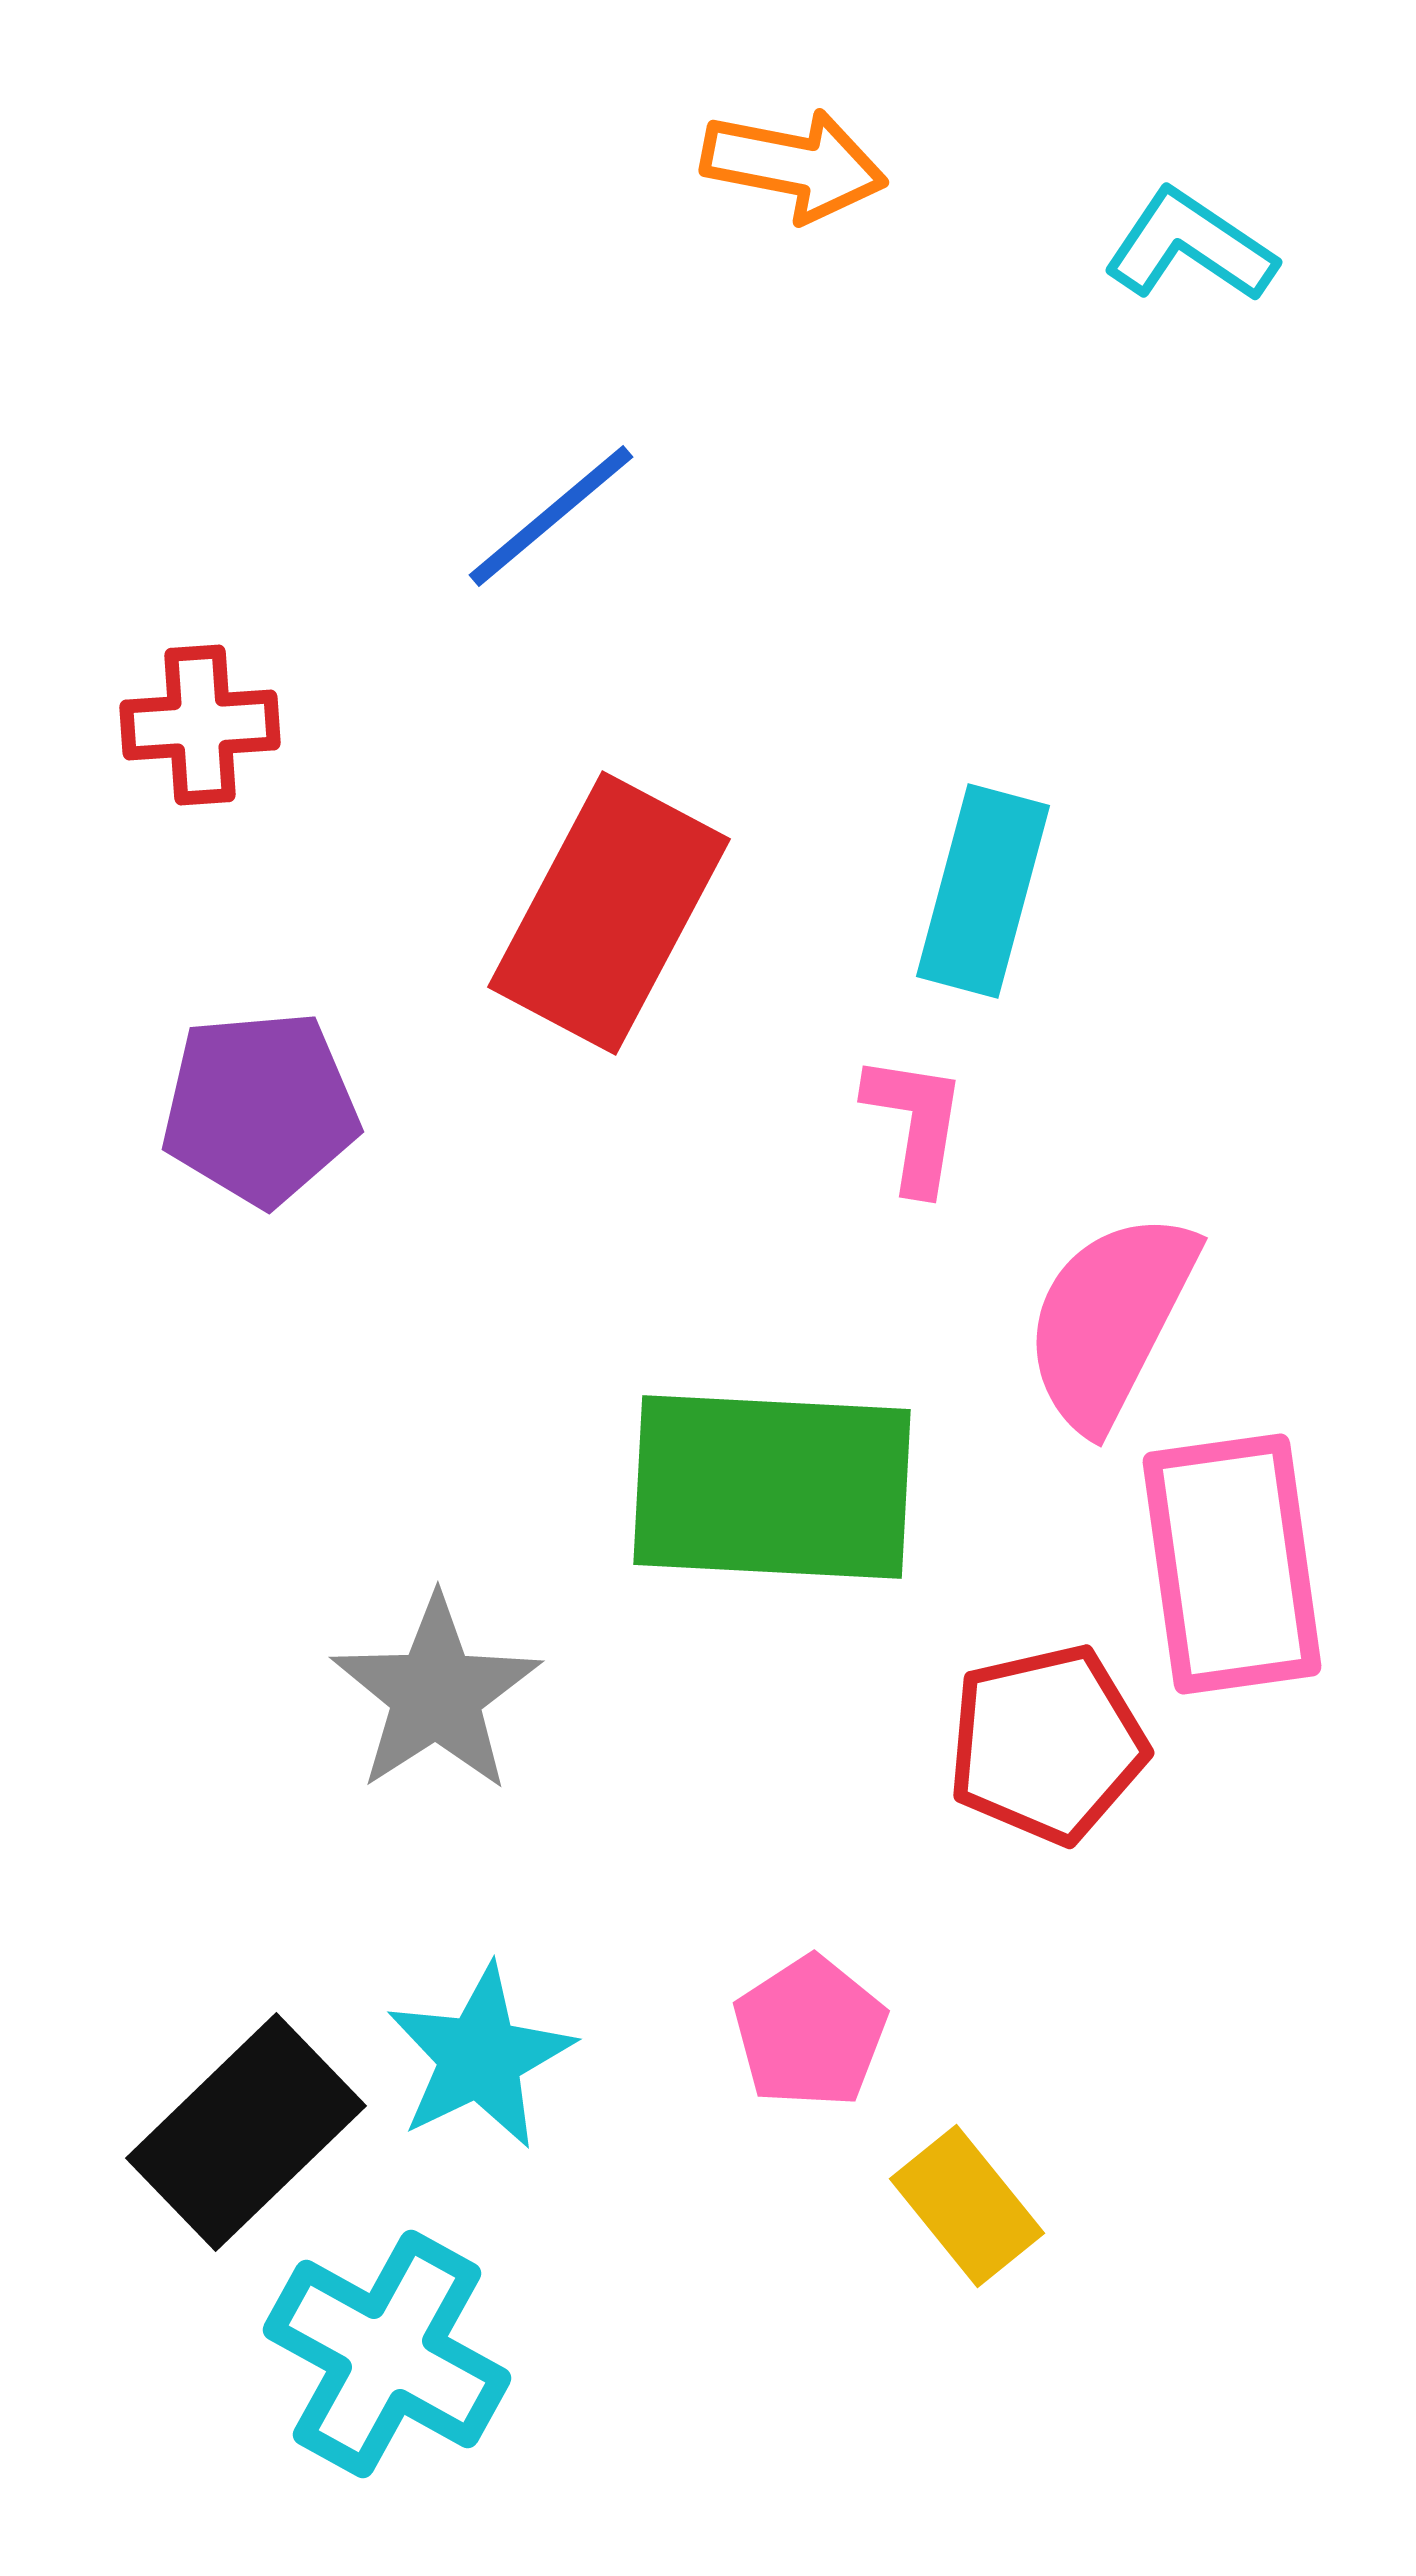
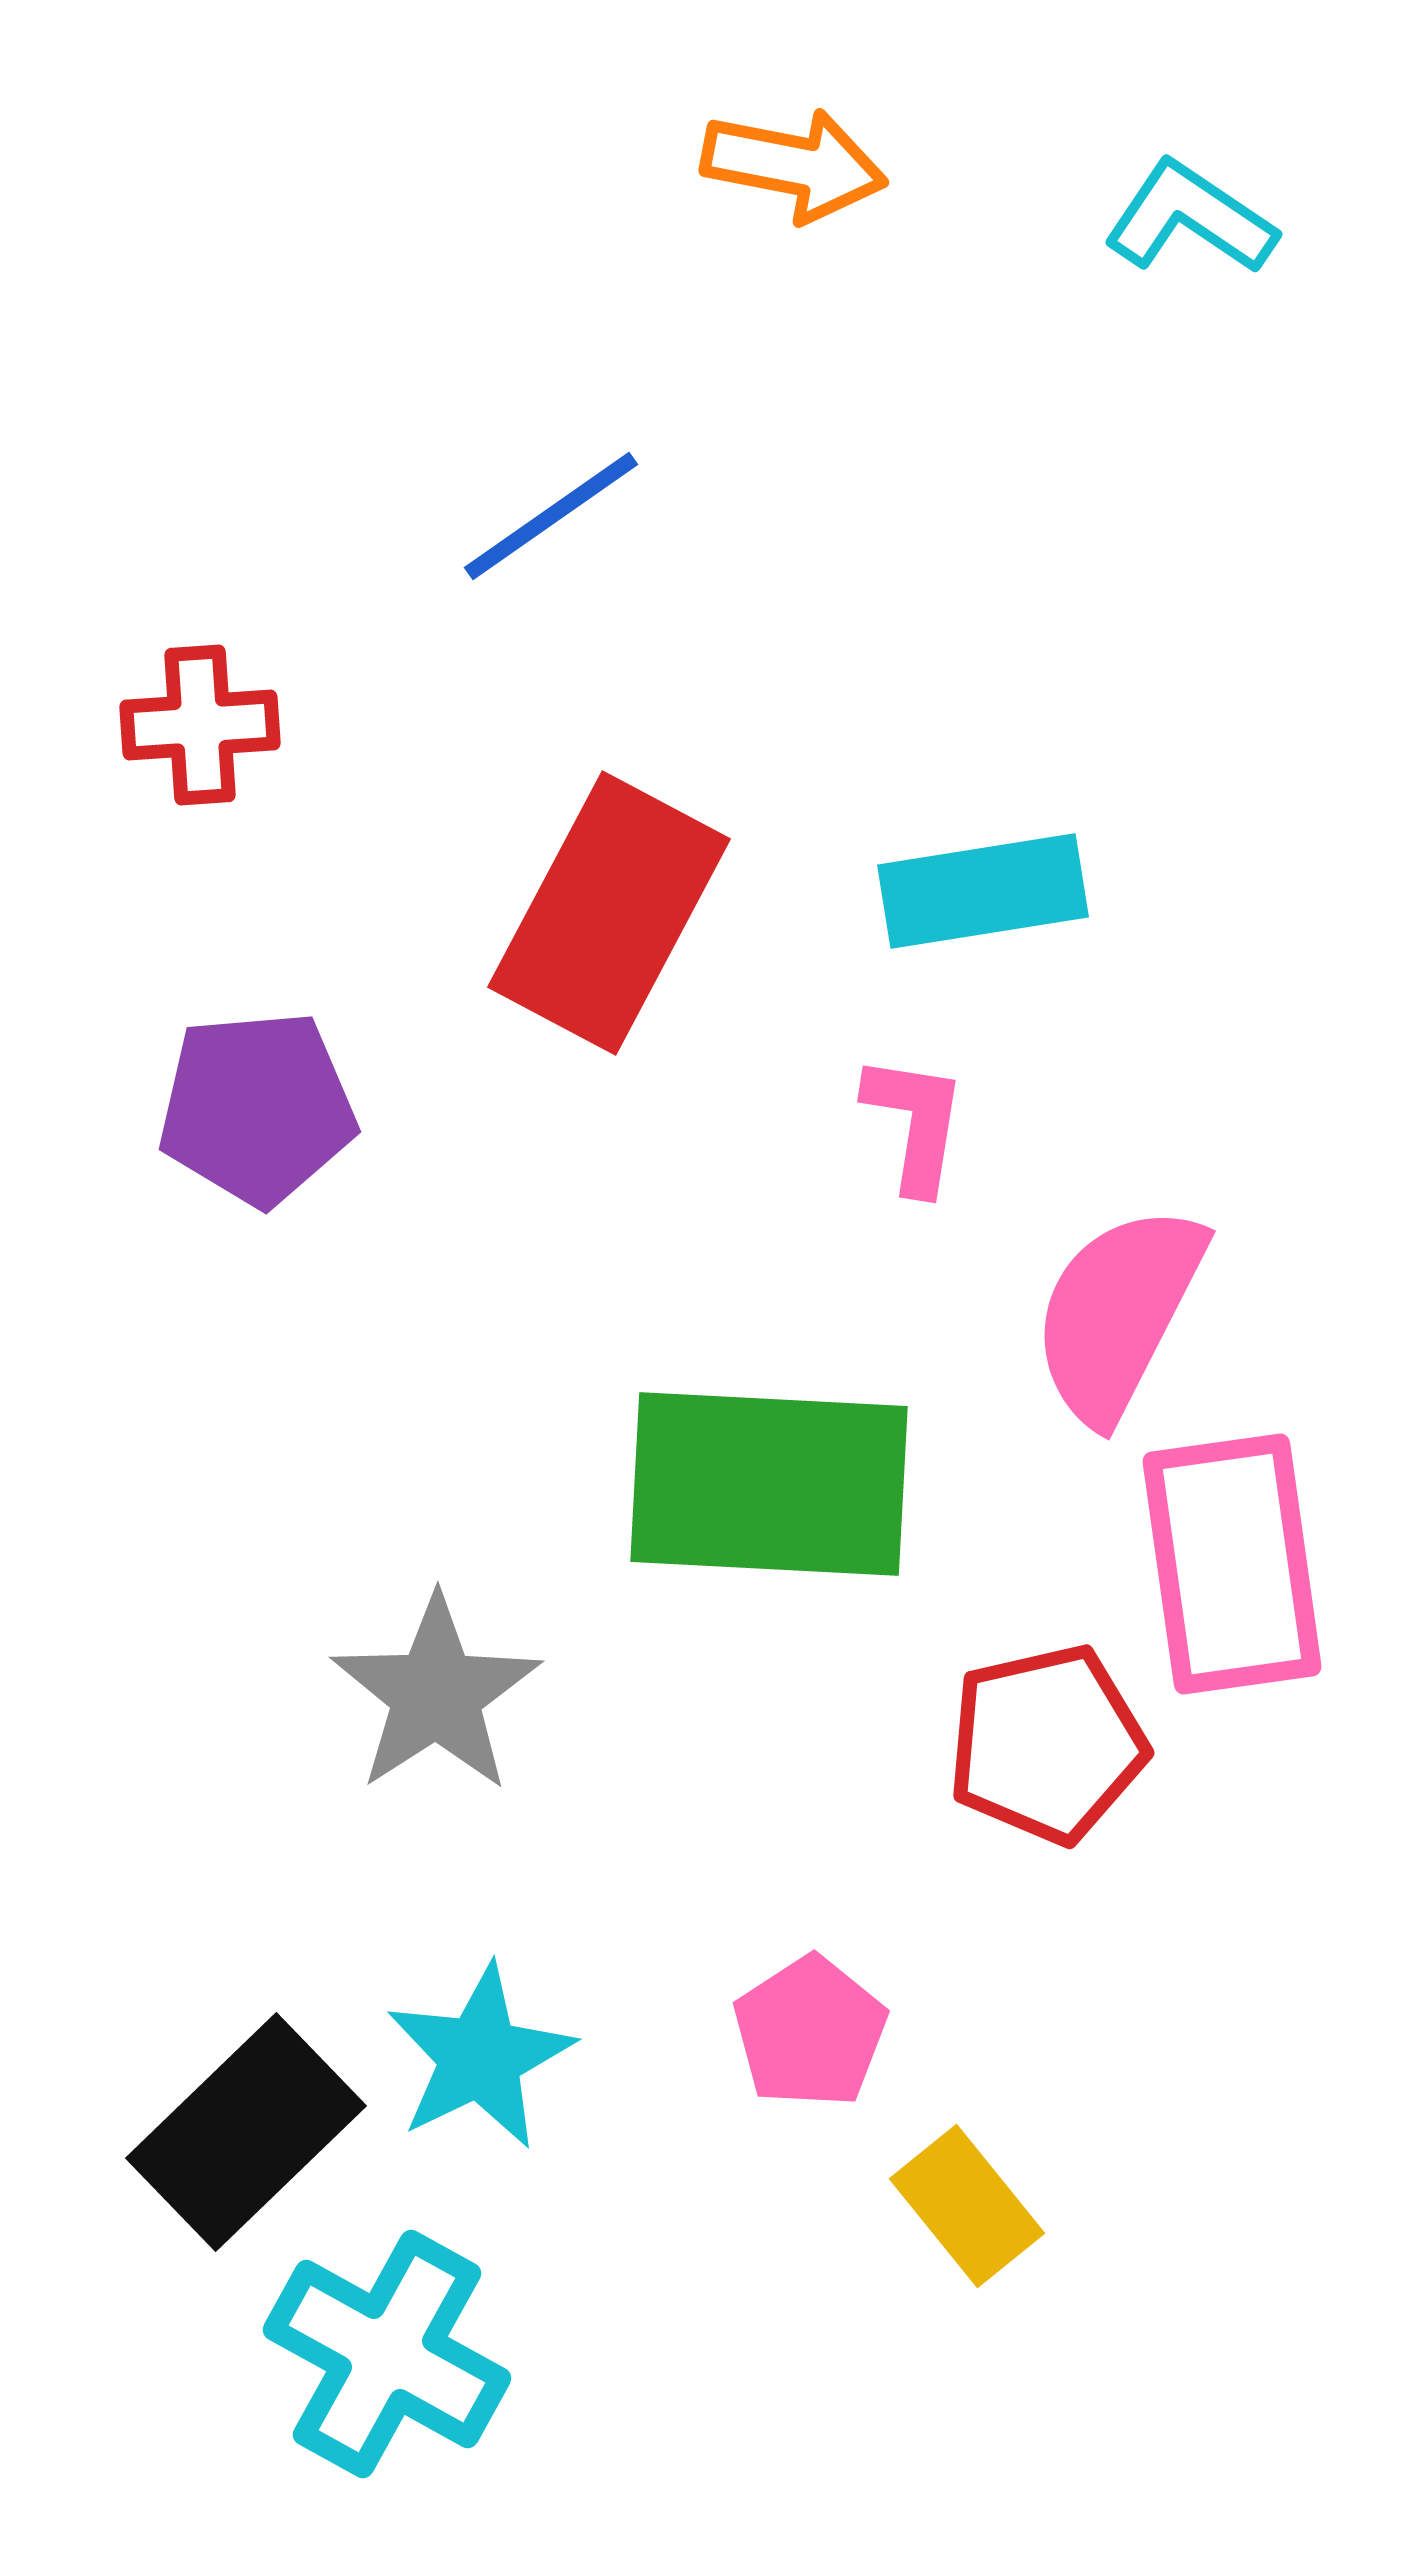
cyan L-shape: moved 28 px up
blue line: rotated 5 degrees clockwise
cyan rectangle: rotated 66 degrees clockwise
purple pentagon: moved 3 px left
pink semicircle: moved 8 px right, 7 px up
green rectangle: moved 3 px left, 3 px up
